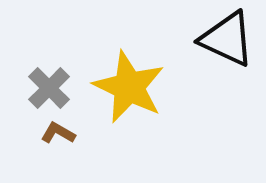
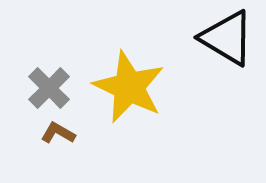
black triangle: moved 1 px up; rotated 6 degrees clockwise
